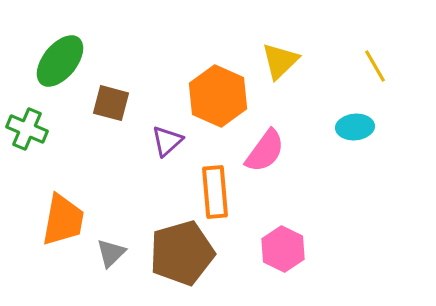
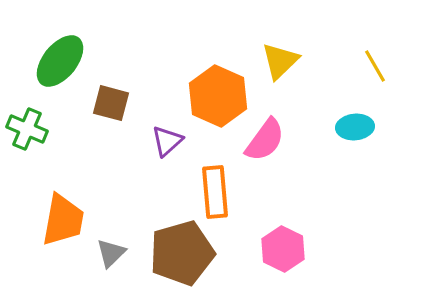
pink semicircle: moved 11 px up
